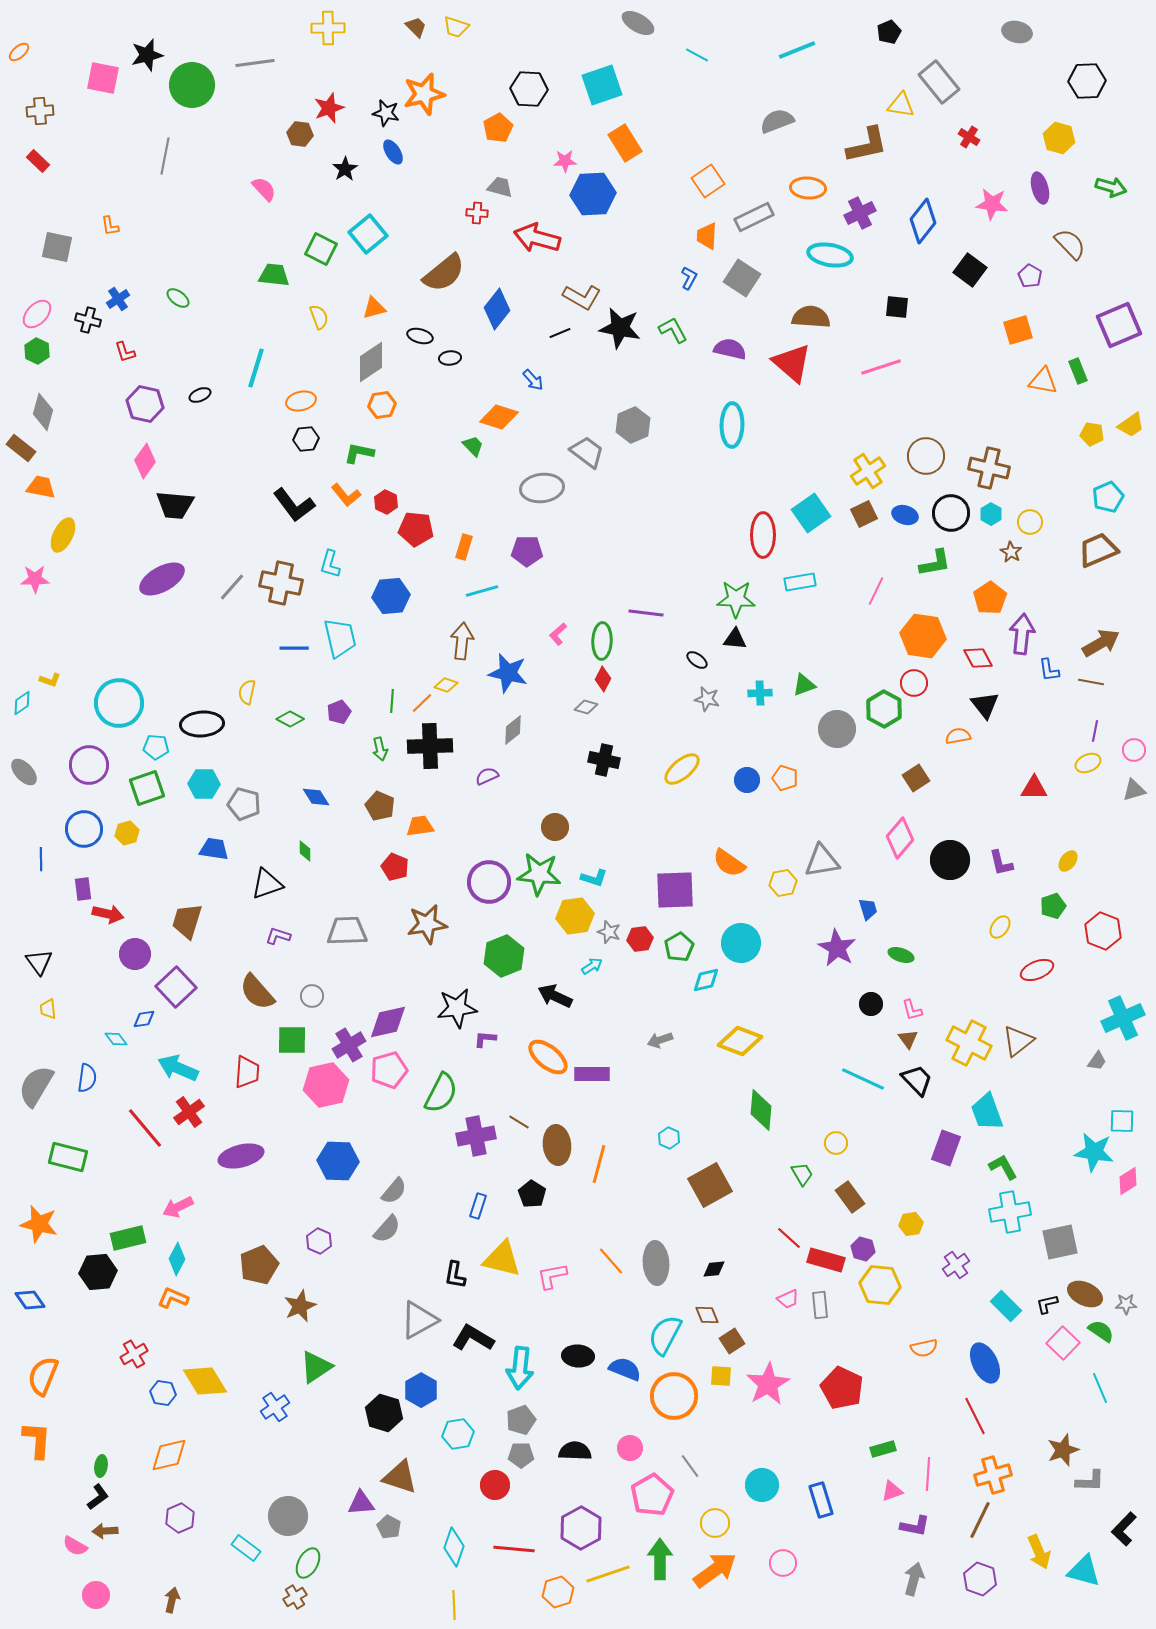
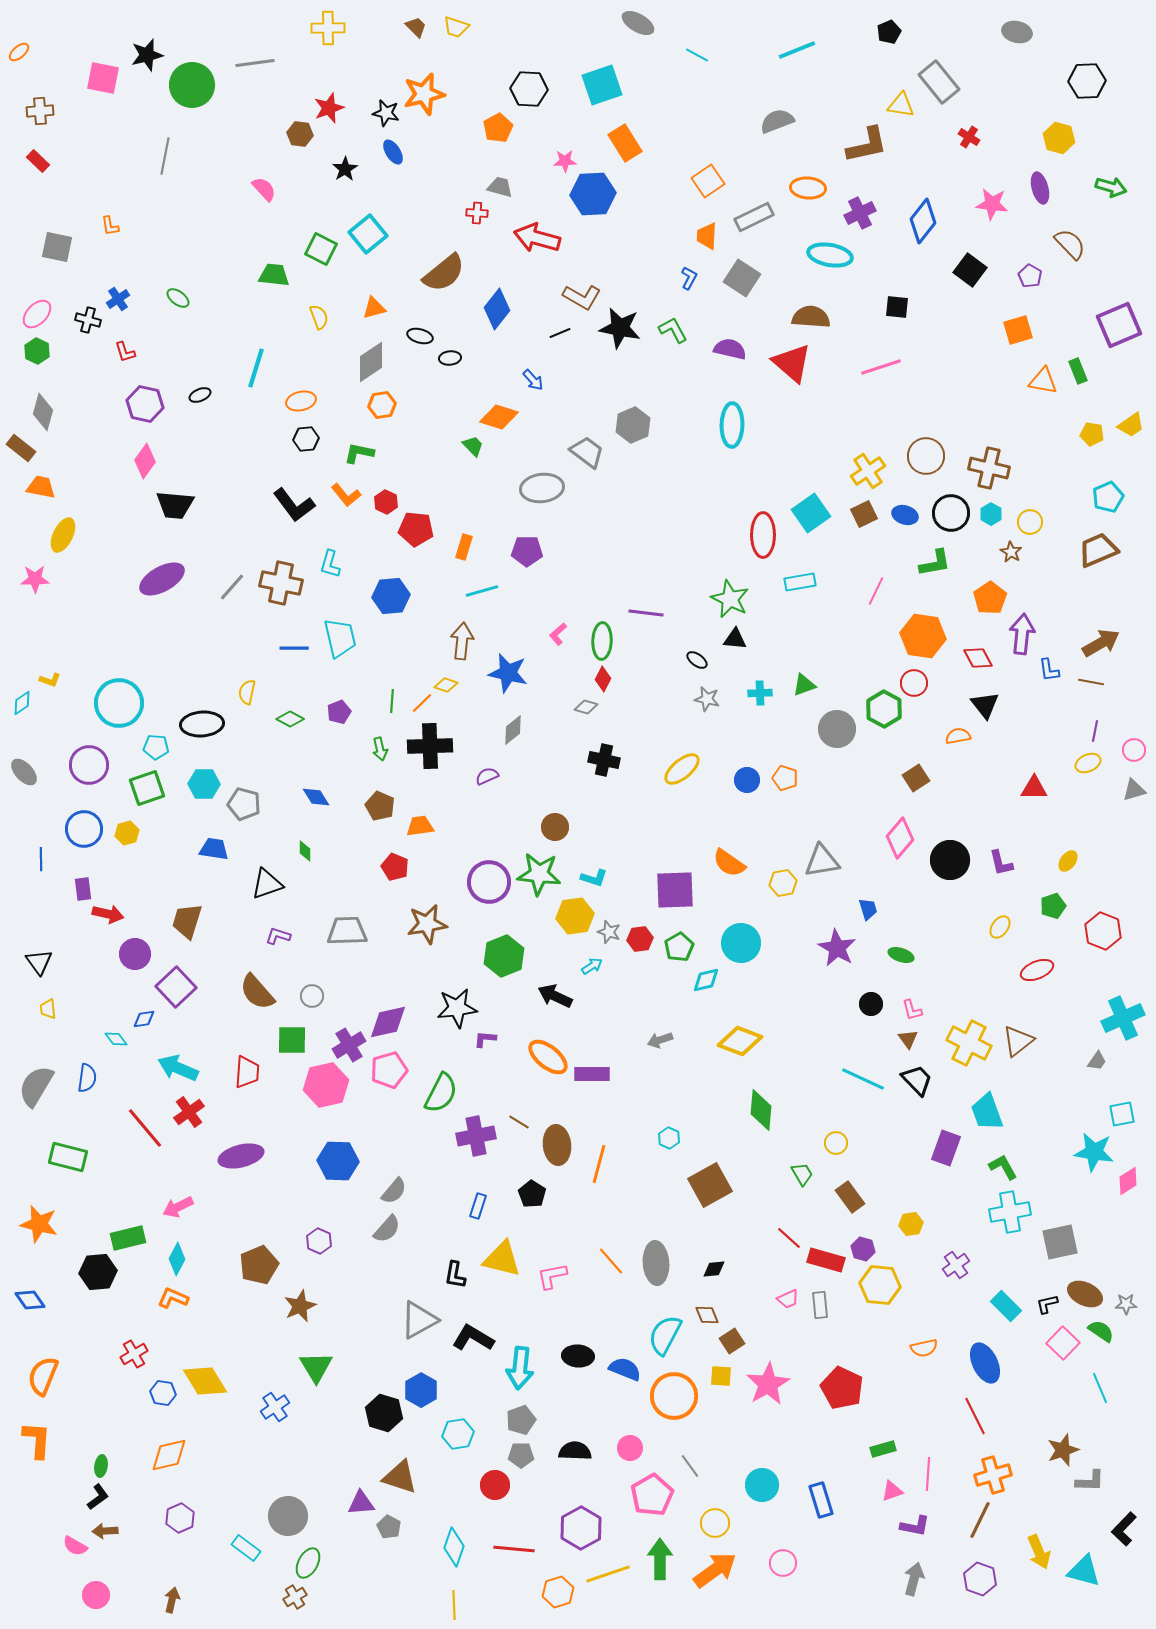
green star at (736, 599): moved 6 px left; rotated 24 degrees clockwise
cyan square at (1122, 1121): moved 7 px up; rotated 12 degrees counterclockwise
green triangle at (316, 1367): rotated 27 degrees counterclockwise
